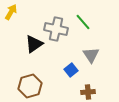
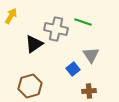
yellow arrow: moved 4 px down
green line: rotated 30 degrees counterclockwise
blue square: moved 2 px right, 1 px up
brown cross: moved 1 px right, 1 px up
